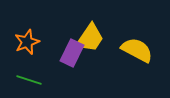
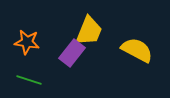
yellow trapezoid: moved 1 px left, 7 px up; rotated 12 degrees counterclockwise
orange star: rotated 30 degrees clockwise
purple rectangle: rotated 12 degrees clockwise
